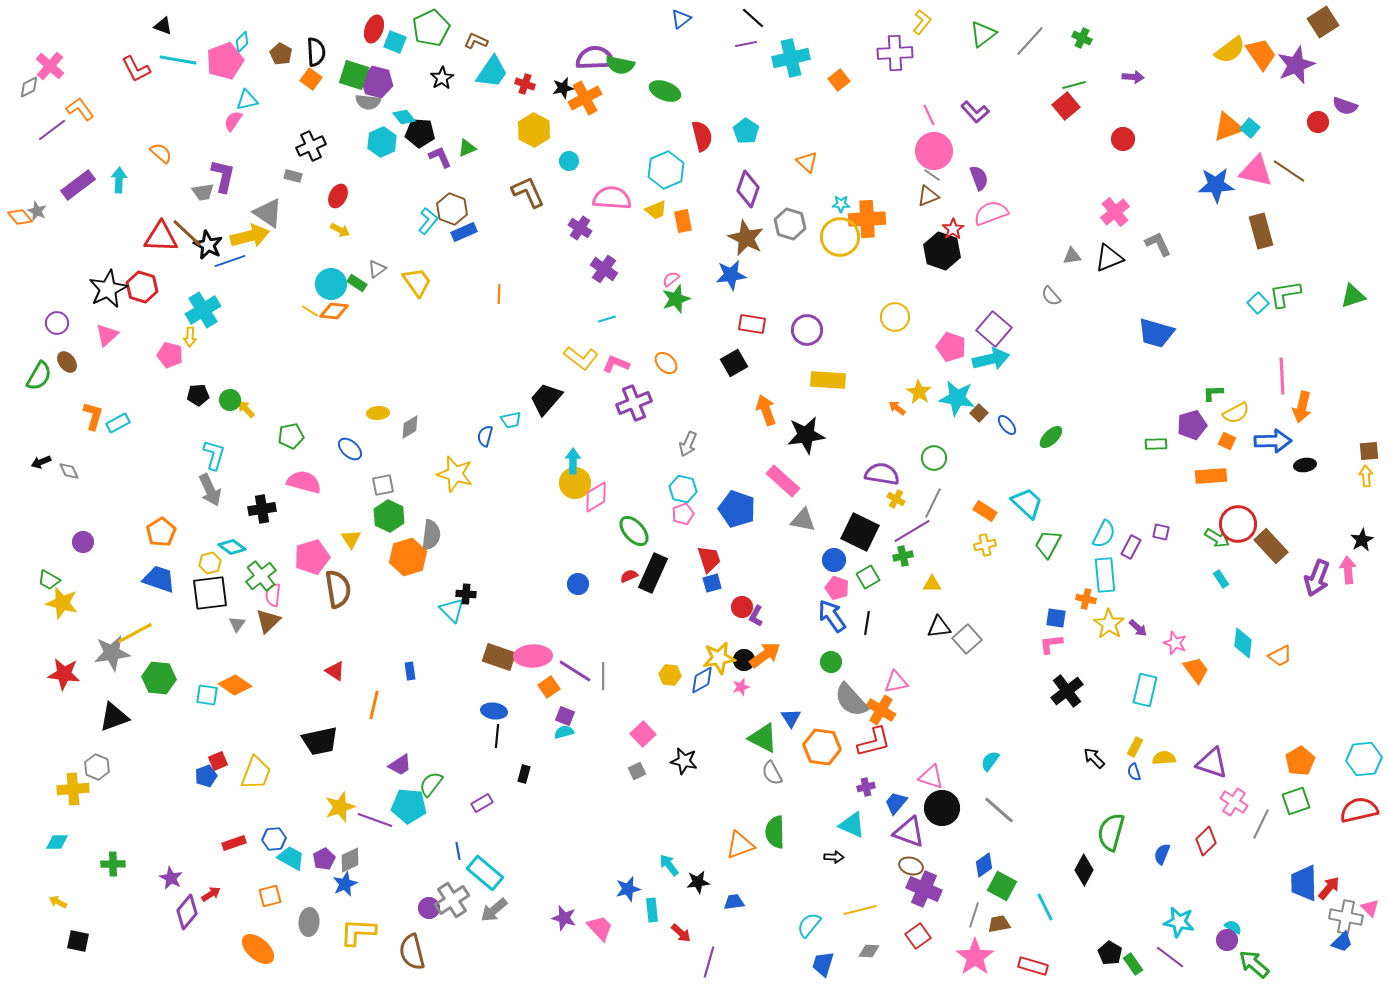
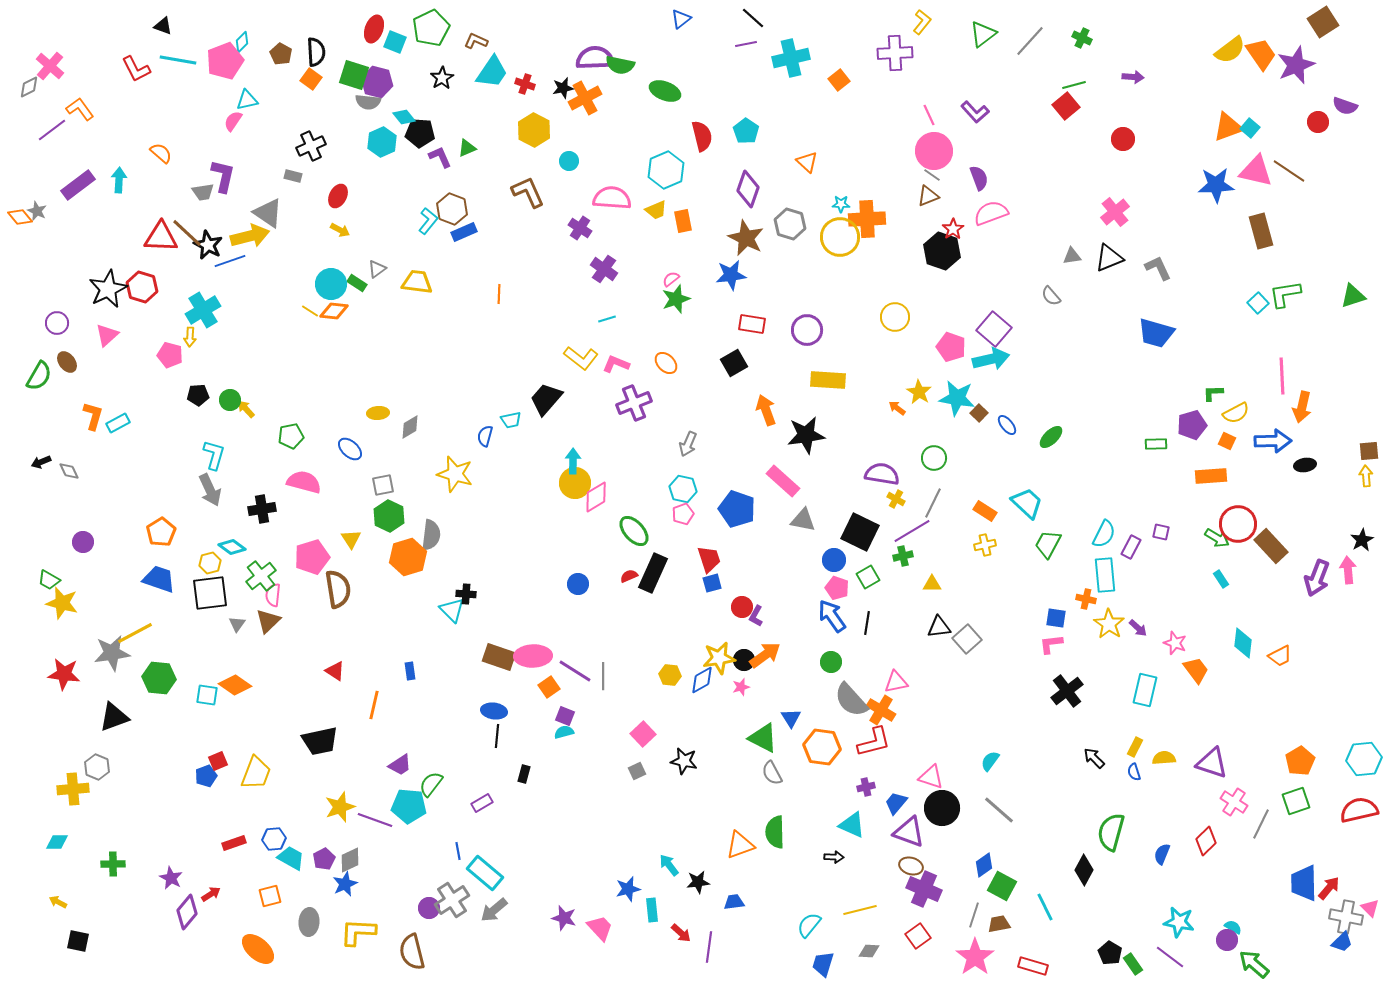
gray L-shape at (1158, 244): moved 24 px down
yellow trapezoid at (417, 282): rotated 48 degrees counterclockwise
purple line at (709, 962): moved 15 px up; rotated 8 degrees counterclockwise
